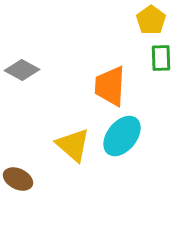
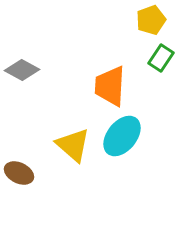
yellow pentagon: rotated 16 degrees clockwise
green rectangle: rotated 36 degrees clockwise
brown ellipse: moved 1 px right, 6 px up
